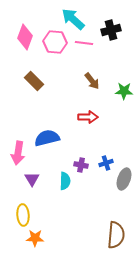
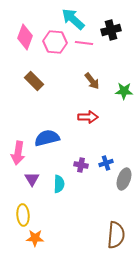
cyan semicircle: moved 6 px left, 3 px down
